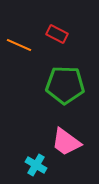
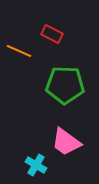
red rectangle: moved 5 px left
orange line: moved 6 px down
